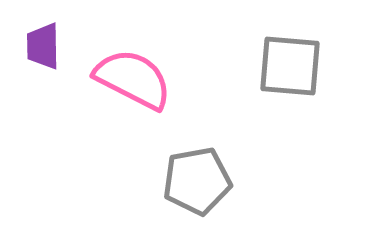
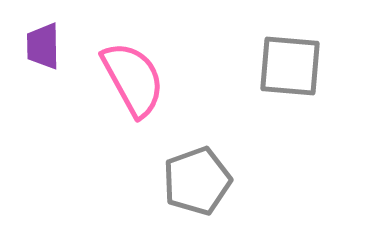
pink semicircle: rotated 34 degrees clockwise
gray pentagon: rotated 10 degrees counterclockwise
